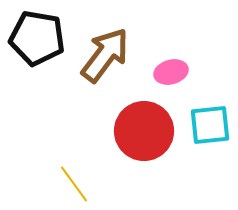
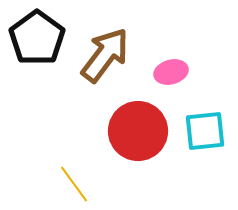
black pentagon: rotated 26 degrees clockwise
cyan square: moved 5 px left, 6 px down
red circle: moved 6 px left
